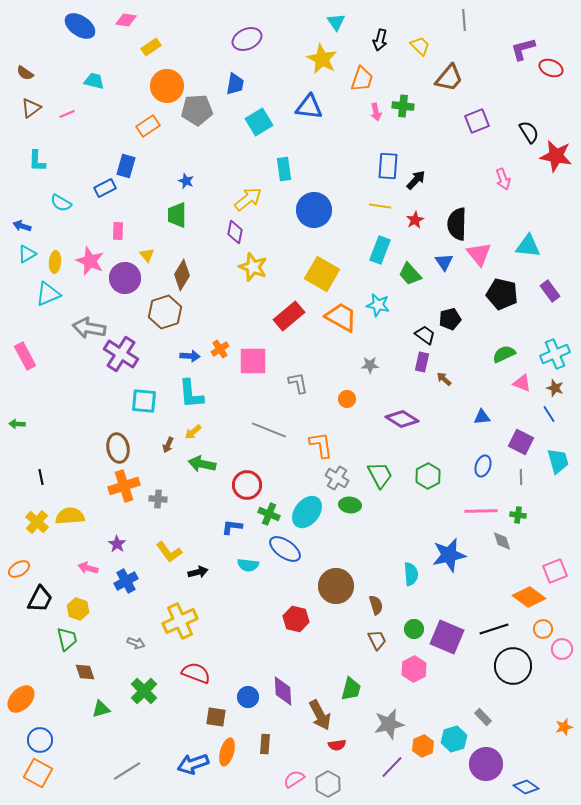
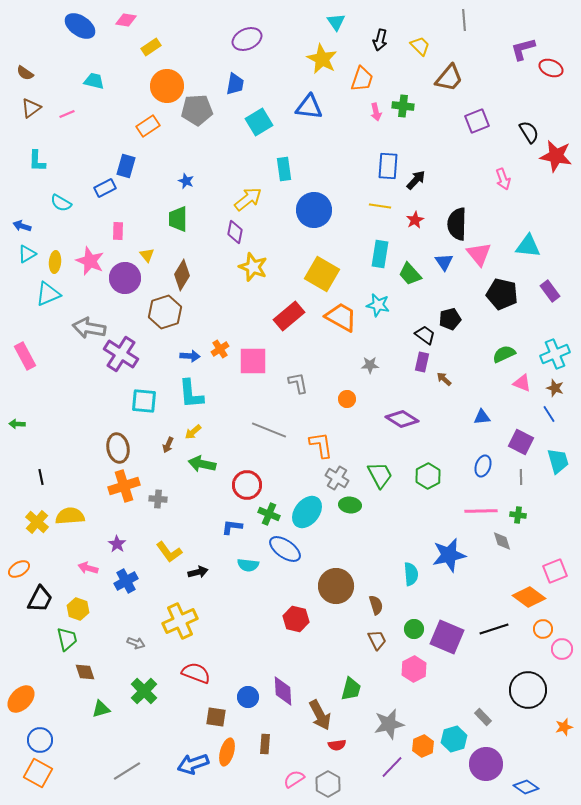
green trapezoid at (177, 215): moved 1 px right, 4 px down
cyan rectangle at (380, 250): moved 4 px down; rotated 12 degrees counterclockwise
black circle at (513, 666): moved 15 px right, 24 px down
